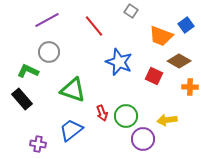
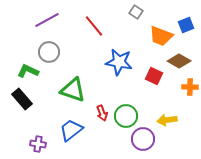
gray square: moved 5 px right, 1 px down
blue square: rotated 14 degrees clockwise
blue star: rotated 12 degrees counterclockwise
